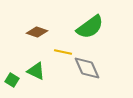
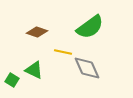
green triangle: moved 2 px left, 1 px up
